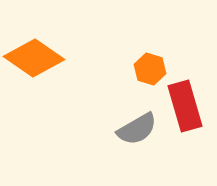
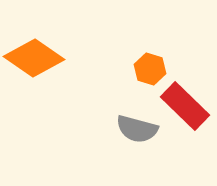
red rectangle: rotated 30 degrees counterclockwise
gray semicircle: rotated 45 degrees clockwise
